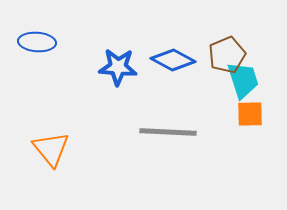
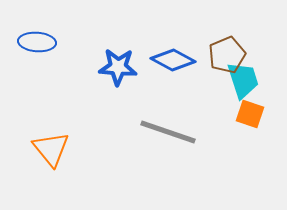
orange square: rotated 20 degrees clockwise
gray line: rotated 16 degrees clockwise
